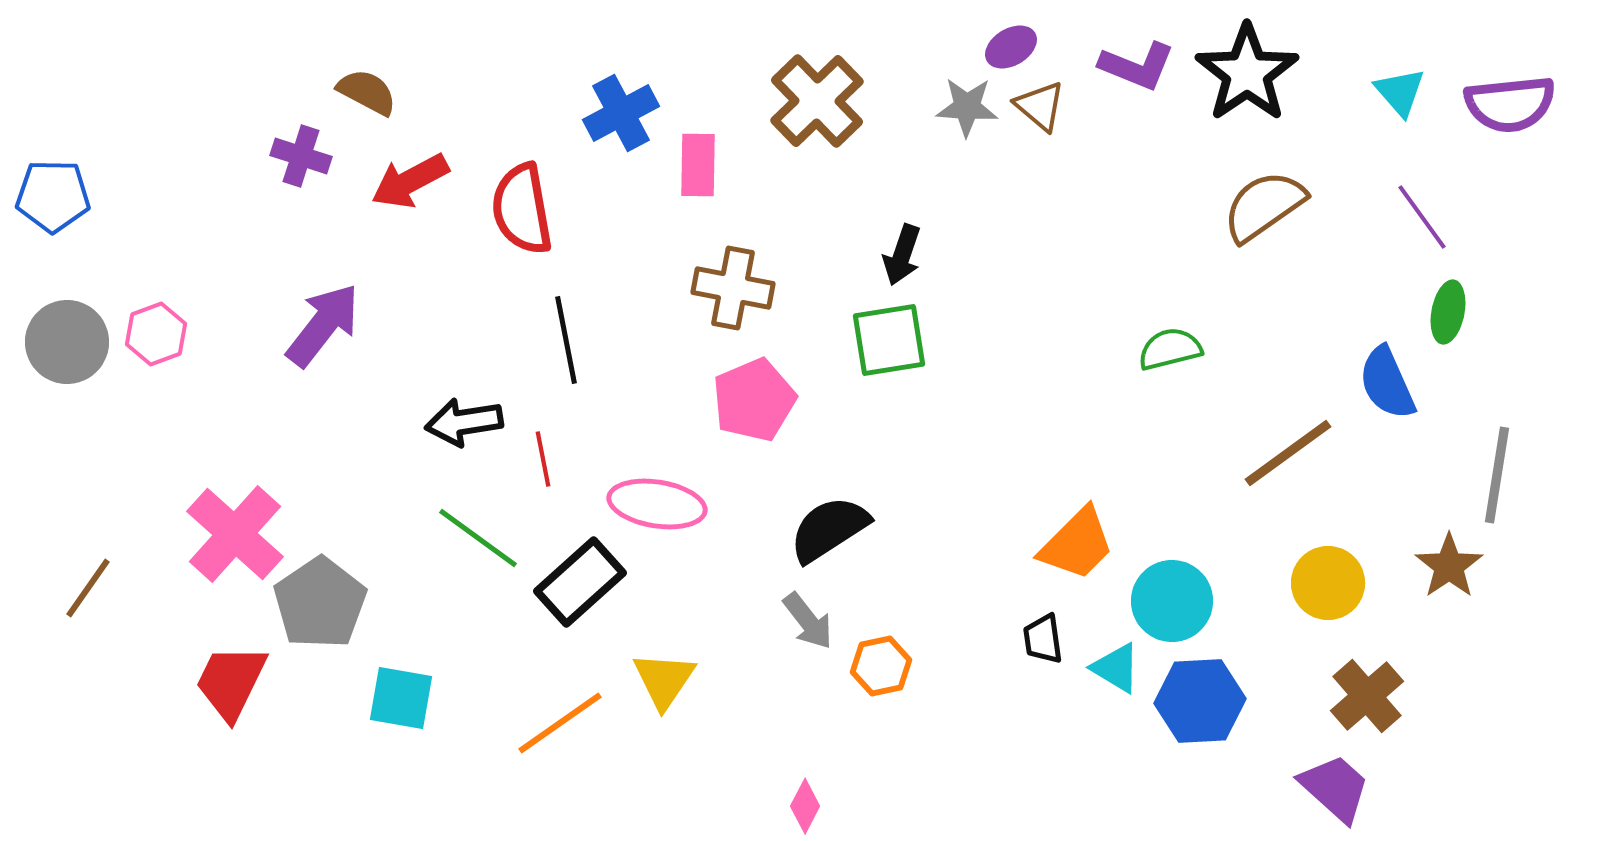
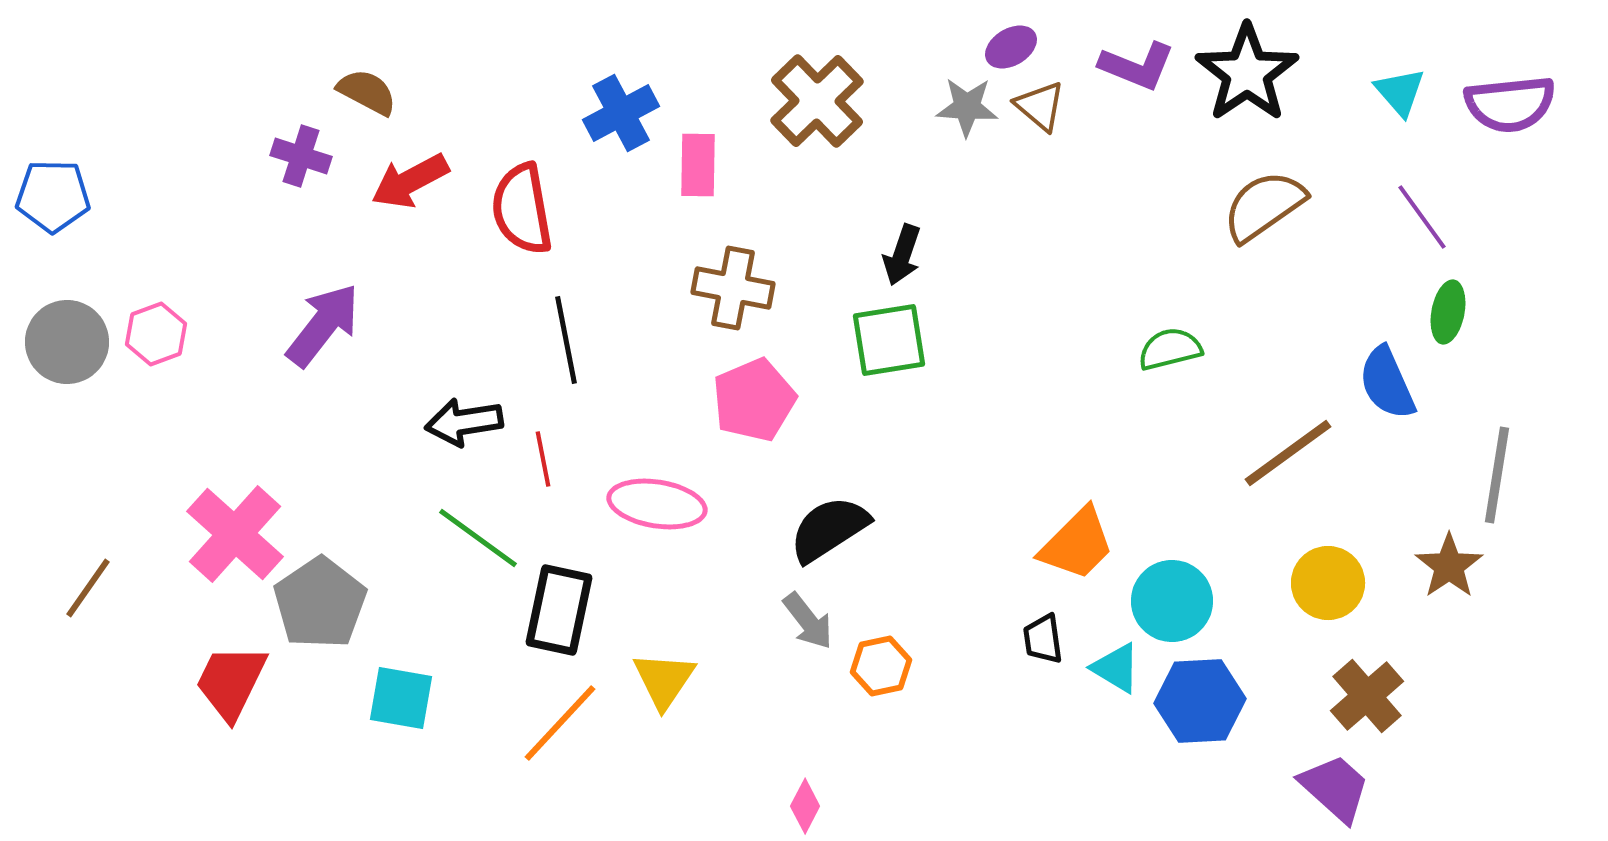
black rectangle at (580, 582): moved 21 px left, 28 px down; rotated 36 degrees counterclockwise
orange line at (560, 723): rotated 12 degrees counterclockwise
